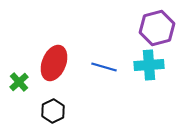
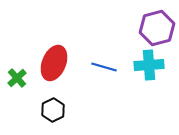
green cross: moved 2 px left, 4 px up
black hexagon: moved 1 px up
